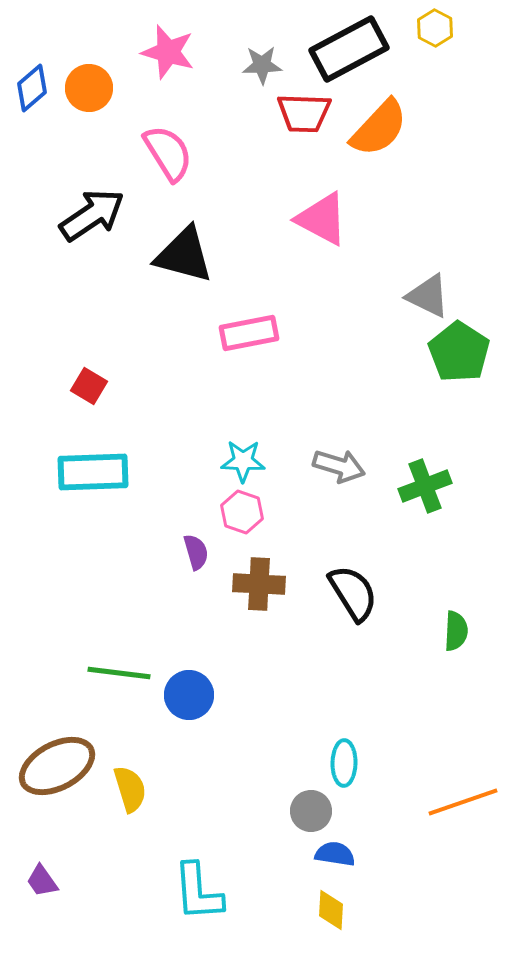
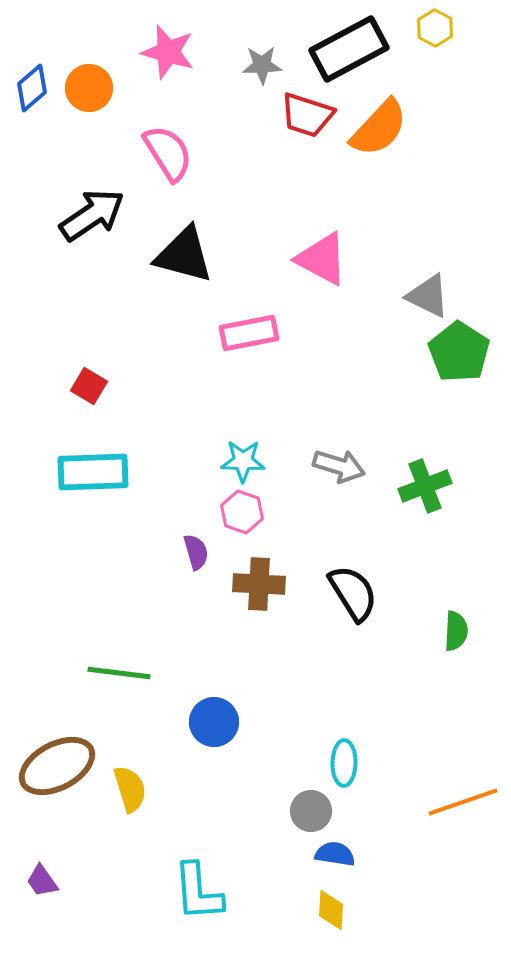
red trapezoid: moved 3 px right, 2 px down; rotated 16 degrees clockwise
pink triangle: moved 40 px down
blue circle: moved 25 px right, 27 px down
